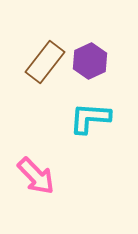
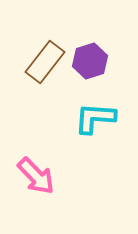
purple hexagon: rotated 8 degrees clockwise
cyan L-shape: moved 5 px right
